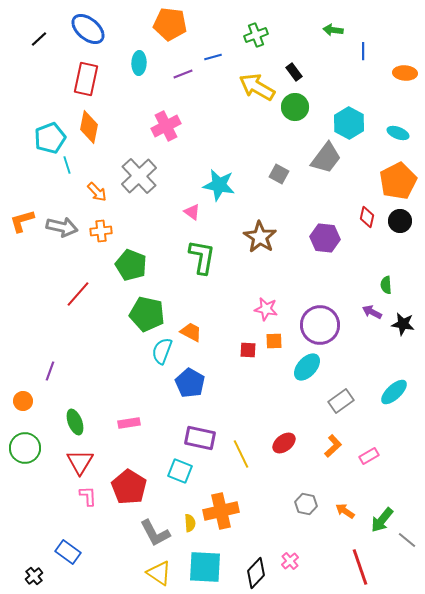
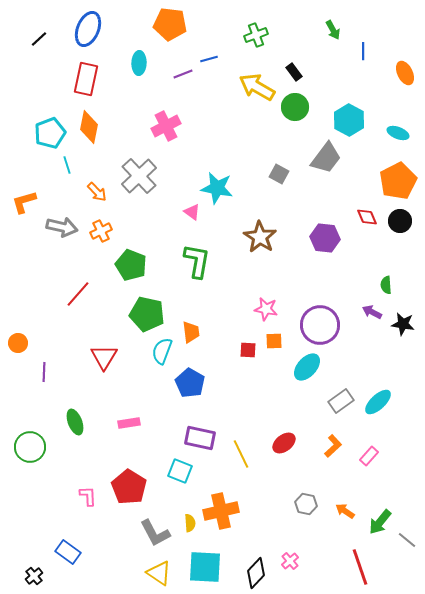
blue ellipse at (88, 29): rotated 72 degrees clockwise
green arrow at (333, 30): rotated 126 degrees counterclockwise
blue line at (213, 57): moved 4 px left, 2 px down
orange ellipse at (405, 73): rotated 60 degrees clockwise
cyan hexagon at (349, 123): moved 3 px up
cyan pentagon at (50, 138): moved 5 px up
cyan star at (219, 185): moved 2 px left, 3 px down
red diamond at (367, 217): rotated 35 degrees counterclockwise
orange L-shape at (22, 221): moved 2 px right, 19 px up
orange cross at (101, 231): rotated 20 degrees counterclockwise
green L-shape at (202, 257): moved 5 px left, 4 px down
orange trapezoid at (191, 332): rotated 55 degrees clockwise
purple line at (50, 371): moved 6 px left, 1 px down; rotated 18 degrees counterclockwise
cyan ellipse at (394, 392): moved 16 px left, 10 px down
orange circle at (23, 401): moved 5 px left, 58 px up
green circle at (25, 448): moved 5 px right, 1 px up
pink rectangle at (369, 456): rotated 18 degrees counterclockwise
red triangle at (80, 462): moved 24 px right, 105 px up
green arrow at (382, 520): moved 2 px left, 2 px down
